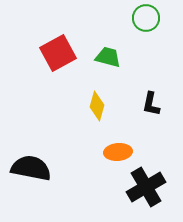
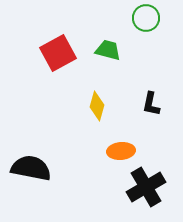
green trapezoid: moved 7 px up
orange ellipse: moved 3 px right, 1 px up
